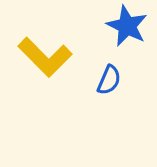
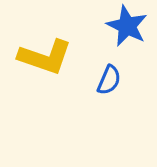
yellow L-shape: rotated 26 degrees counterclockwise
